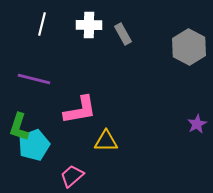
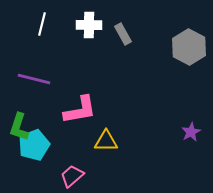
purple star: moved 6 px left, 8 px down
